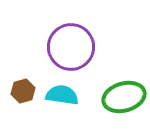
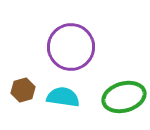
brown hexagon: moved 1 px up
cyan semicircle: moved 1 px right, 2 px down
